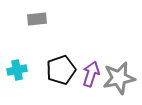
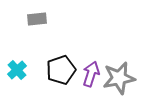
cyan cross: rotated 30 degrees counterclockwise
